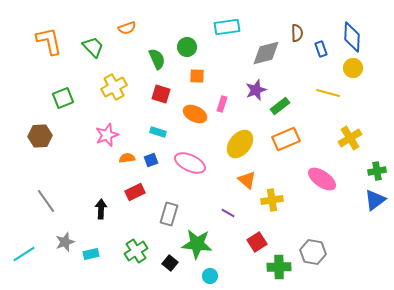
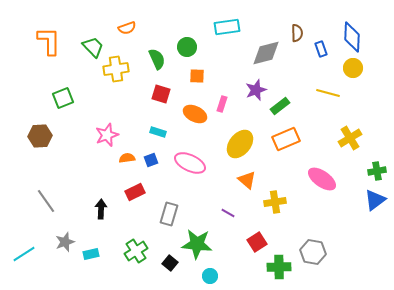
orange L-shape at (49, 41): rotated 12 degrees clockwise
yellow cross at (114, 87): moved 2 px right, 18 px up; rotated 20 degrees clockwise
yellow cross at (272, 200): moved 3 px right, 2 px down
